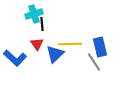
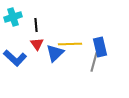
cyan cross: moved 21 px left, 3 px down
black line: moved 6 px left, 1 px down
blue triangle: moved 1 px up
gray line: rotated 48 degrees clockwise
